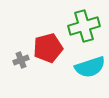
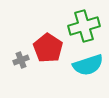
red pentagon: rotated 24 degrees counterclockwise
cyan semicircle: moved 2 px left, 2 px up
